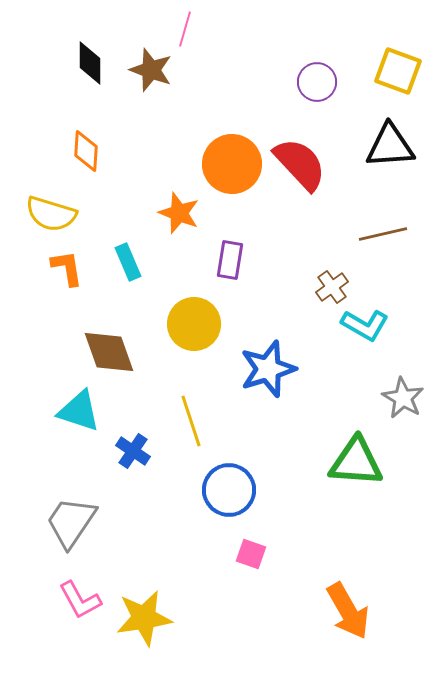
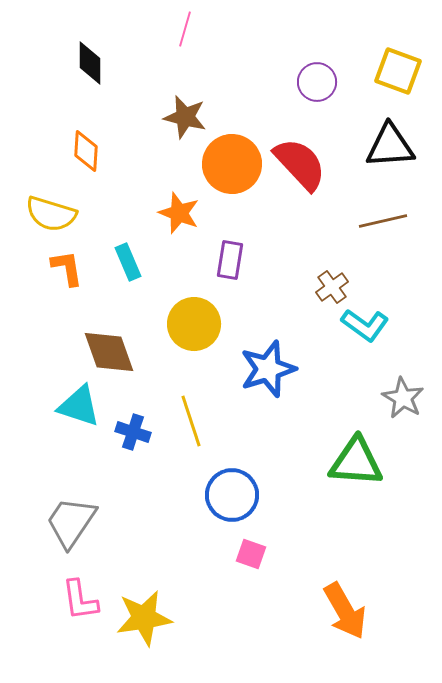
brown star: moved 34 px right, 47 px down; rotated 6 degrees counterclockwise
brown line: moved 13 px up
cyan L-shape: rotated 6 degrees clockwise
cyan triangle: moved 5 px up
blue cross: moved 19 px up; rotated 16 degrees counterclockwise
blue circle: moved 3 px right, 5 px down
pink L-shape: rotated 21 degrees clockwise
orange arrow: moved 3 px left
